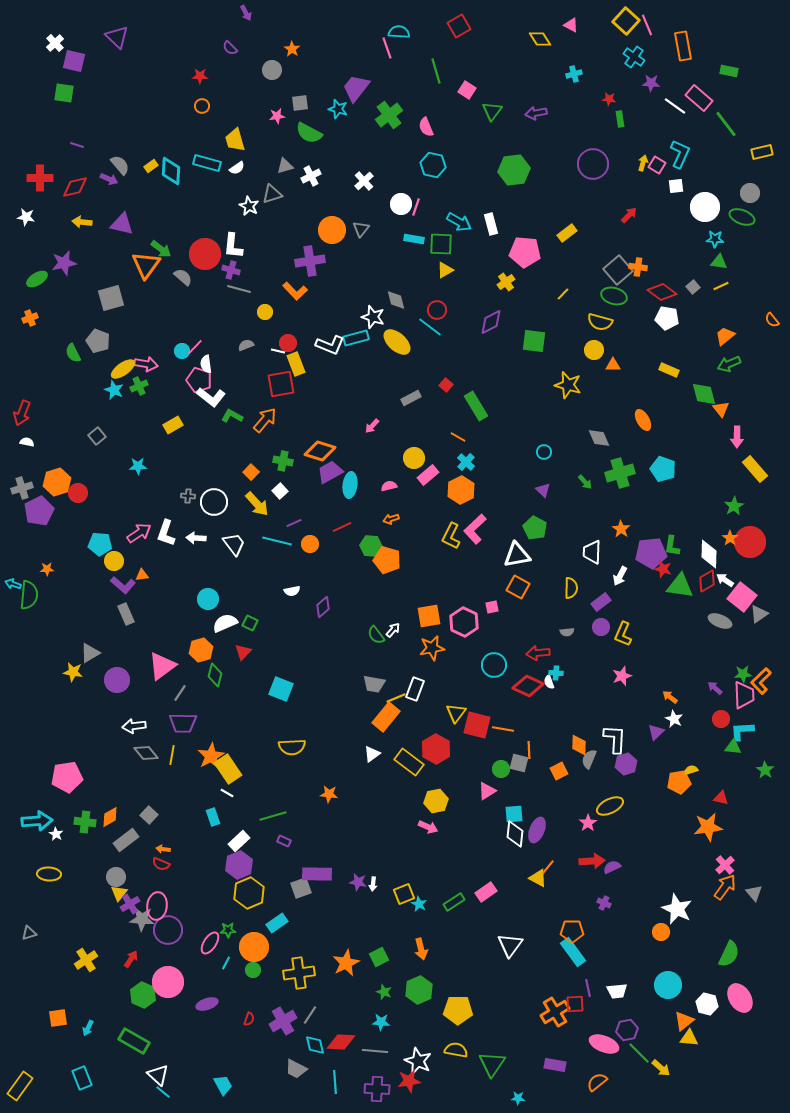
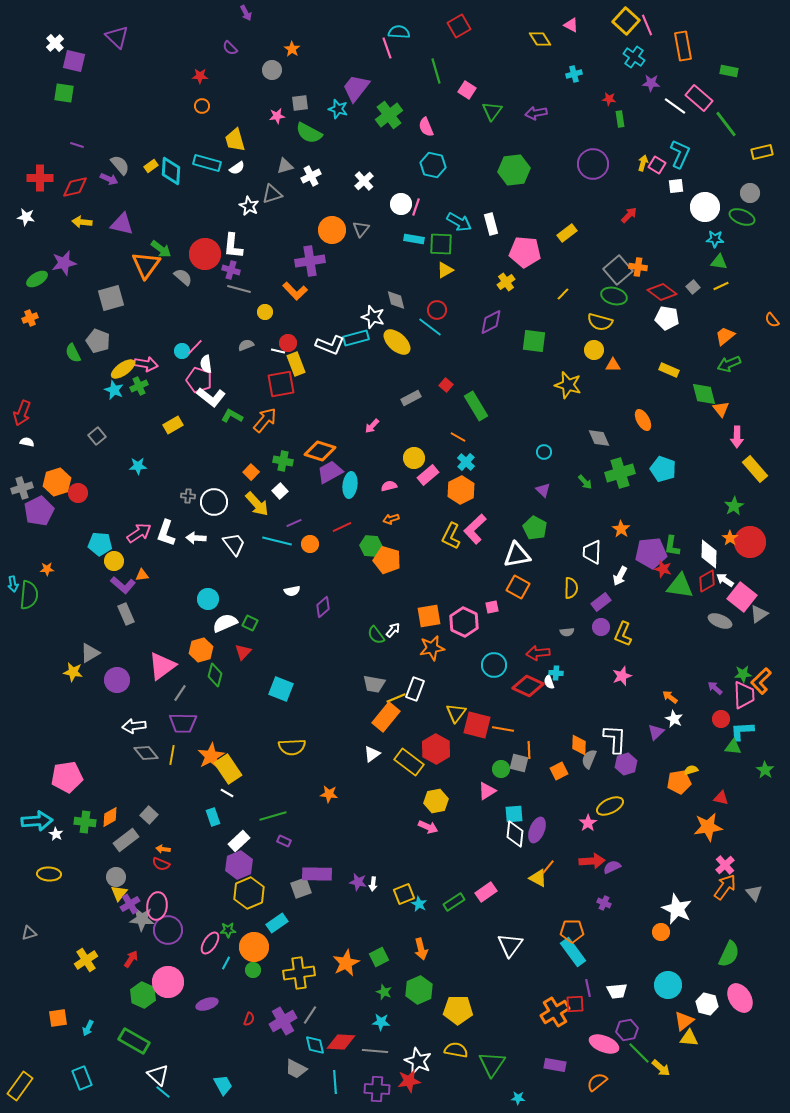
cyan arrow at (13, 584): rotated 119 degrees counterclockwise
